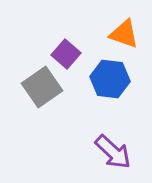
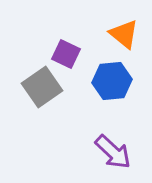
orange triangle: rotated 20 degrees clockwise
purple square: rotated 16 degrees counterclockwise
blue hexagon: moved 2 px right, 2 px down; rotated 12 degrees counterclockwise
